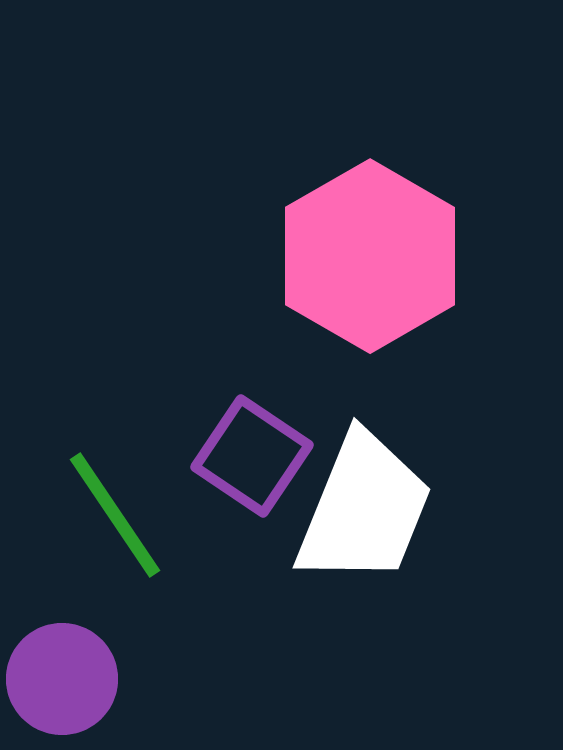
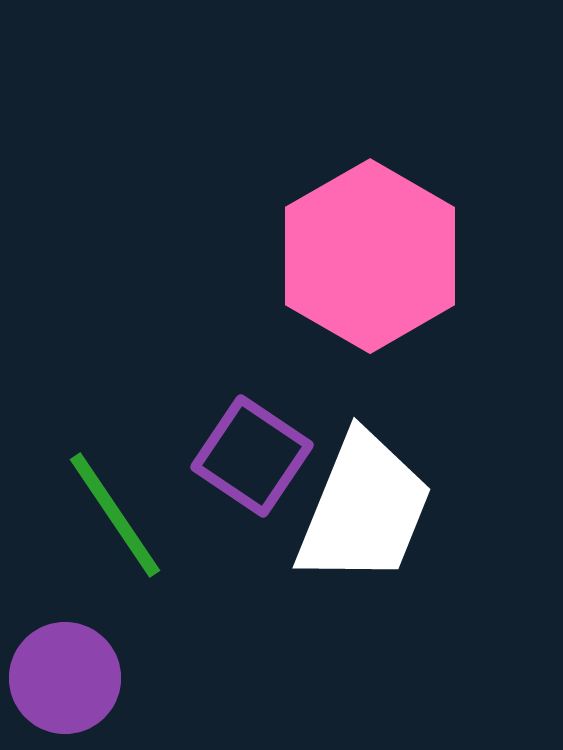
purple circle: moved 3 px right, 1 px up
